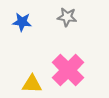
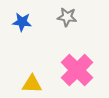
pink cross: moved 9 px right
